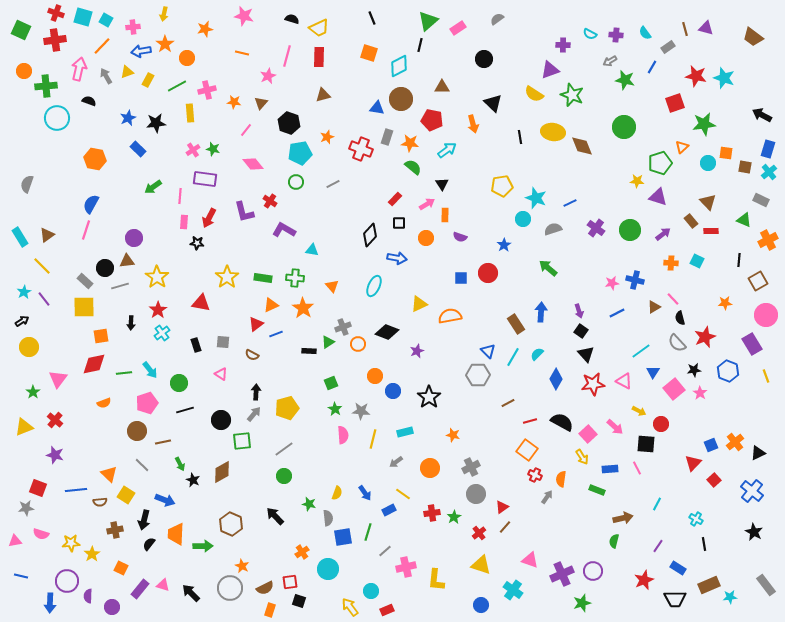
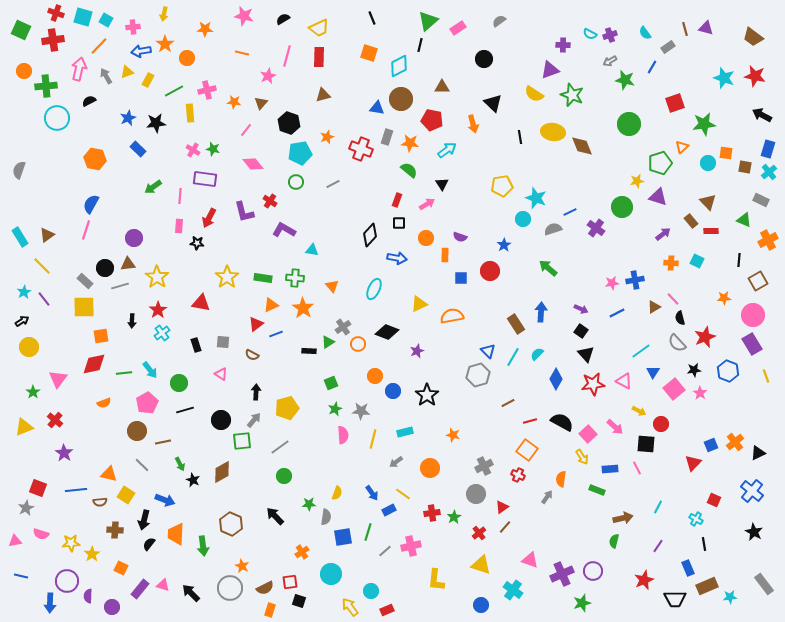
black semicircle at (292, 19): moved 9 px left; rotated 48 degrees counterclockwise
gray semicircle at (497, 19): moved 2 px right, 2 px down
orange star at (205, 29): rotated 14 degrees clockwise
purple cross at (616, 35): moved 6 px left; rotated 24 degrees counterclockwise
red cross at (55, 40): moved 2 px left
orange line at (102, 46): moved 3 px left
red star at (696, 76): moved 59 px right
green line at (177, 86): moved 3 px left, 5 px down
black semicircle at (89, 101): rotated 48 degrees counterclockwise
green circle at (624, 127): moved 5 px right, 3 px up
pink cross at (193, 150): rotated 24 degrees counterclockwise
green semicircle at (413, 167): moved 4 px left, 3 px down
yellow star at (637, 181): rotated 16 degrees counterclockwise
gray semicircle at (27, 184): moved 8 px left, 14 px up
red rectangle at (395, 199): moved 2 px right, 1 px down; rotated 24 degrees counterclockwise
blue line at (570, 203): moved 9 px down
orange rectangle at (445, 215): moved 40 px down
pink rectangle at (184, 222): moved 5 px left, 4 px down
green circle at (630, 230): moved 8 px left, 23 px up
brown triangle at (127, 261): moved 1 px right, 3 px down
red circle at (488, 273): moved 2 px right, 2 px up
blue cross at (635, 280): rotated 24 degrees counterclockwise
cyan ellipse at (374, 286): moved 3 px down
orange star at (725, 303): moved 1 px left, 5 px up
purple arrow at (579, 311): moved 2 px right, 2 px up; rotated 48 degrees counterclockwise
pink circle at (766, 315): moved 13 px left
orange semicircle at (450, 316): moved 2 px right
black arrow at (131, 323): moved 1 px right, 2 px up
gray cross at (343, 327): rotated 14 degrees counterclockwise
gray hexagon at (478, 375): rotated 15 degrees counterclockwise
black star at (429, 397): moved 2 px left, 2 px up
pink pentagon at (147, 403): rotated 10 degrees counterclockwise
green star at (335, 409): rotated 16 degrees clockwise
gray arrow at (254, 414): moved 6 px down
gray line at (284, 449): moved 4 px left, 2 px up
purple star at (55, 455): moved 9 px right, 2 px up; rotated 18 degrees clockwise
gray cross at (471, 467): moved 13 px right, 1 px up
orange triangle at (109, 474): rotated 30 degrees counterclockwise
red cross at (535, 475): moved 17 px left
red square at (714, 480): moved 20 px down; rotated 24 degrees counterclockwise
blue arrow at (365, 493): moved 7 px right
green star at (309, 504): rotated 16 degrees counterclockwise
cyan line at (657, 504): moved 1 px right, 3 px down
gray star at (26, 508): rotated 21 degrees counterclockwise
gray semicircle at (328, 518): moved 2 px left, 1 px up; rotated 14 degrees clockwise
brown cross at (115, 530): rotated 14 degrees clockwise
green arrow at (203, 546): rotated 84 degrees clockwise
pink cross at (406, 567): moved 5 px right, 21 px up
blue rectangle at (678, 568): moved 10 px right; rotated 35 degrees clockwise
cyan circle at (328, 569): moved 3 px right, 5 px down
brown rectangle at (709, 585): moved 2 px left, 1 px down
gray rectangle at (766, 585): moved 2 px left, 1 px up
